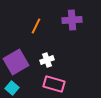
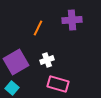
orange line: moved 2 px right, 2 px down
pink rectangle: moved 4 px right
